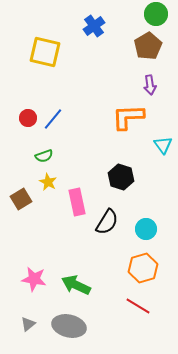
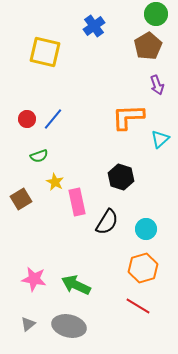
purple arrow: moved 7 px right; rotated 12 degrees counterclockwise
red circle: moved 1 px left, 1 px down
cyan triangle: moved 3 px left, 6 px up; rotated 24 degrees clockwise
green semicircle: moved 5 px left
yellow star: moved 7 px right
